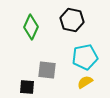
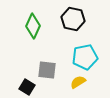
black hexagon: moved 1 px right, 1 px up
green diamond: moved 2 px right, 1 px up
yellow semicircle: moved 7 px left
black square: rotated 28 degrees clockwise
